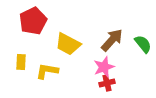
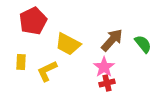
pink star: rotated 15 degrees counterclockwise
yellow L-shape: rotated 35 degrees counterclockwise
